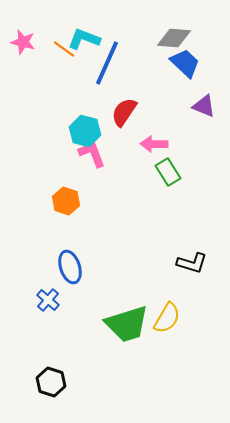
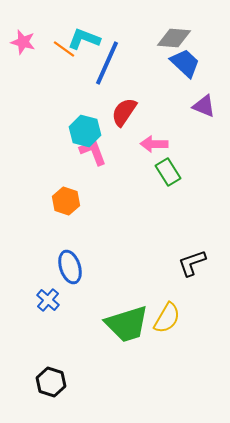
pink L-shape: moved 1 px right, 2 px up
black L-shape: rotated 144 degrees clockwise
